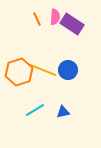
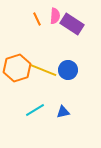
pink semicircle: moved 1 px up
orange hexagon: moved 2 px left, 4 px up
